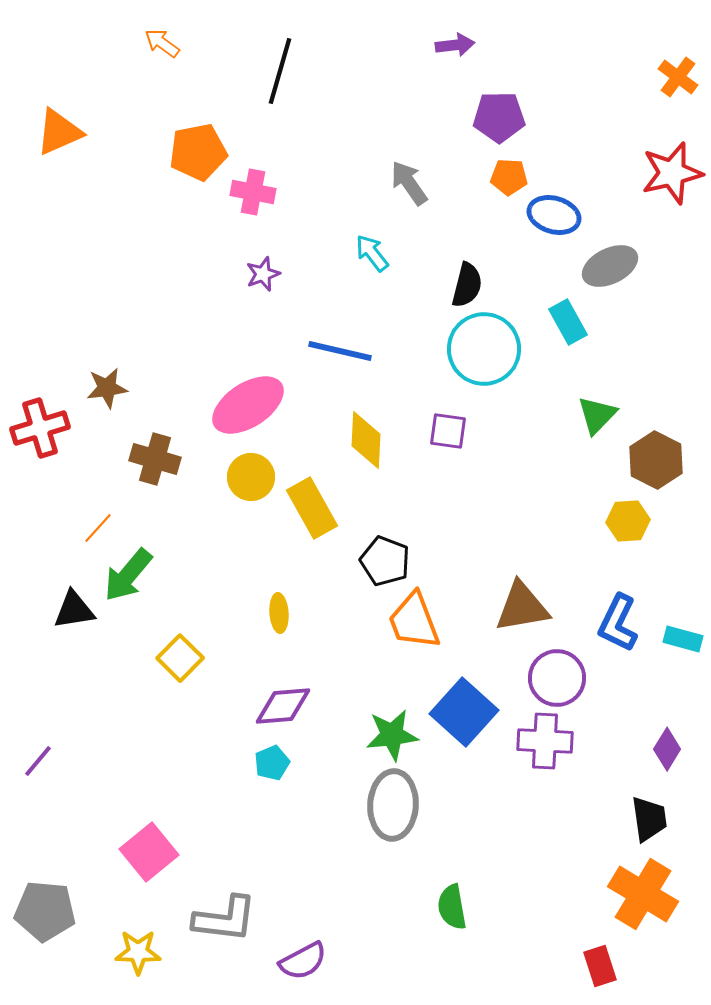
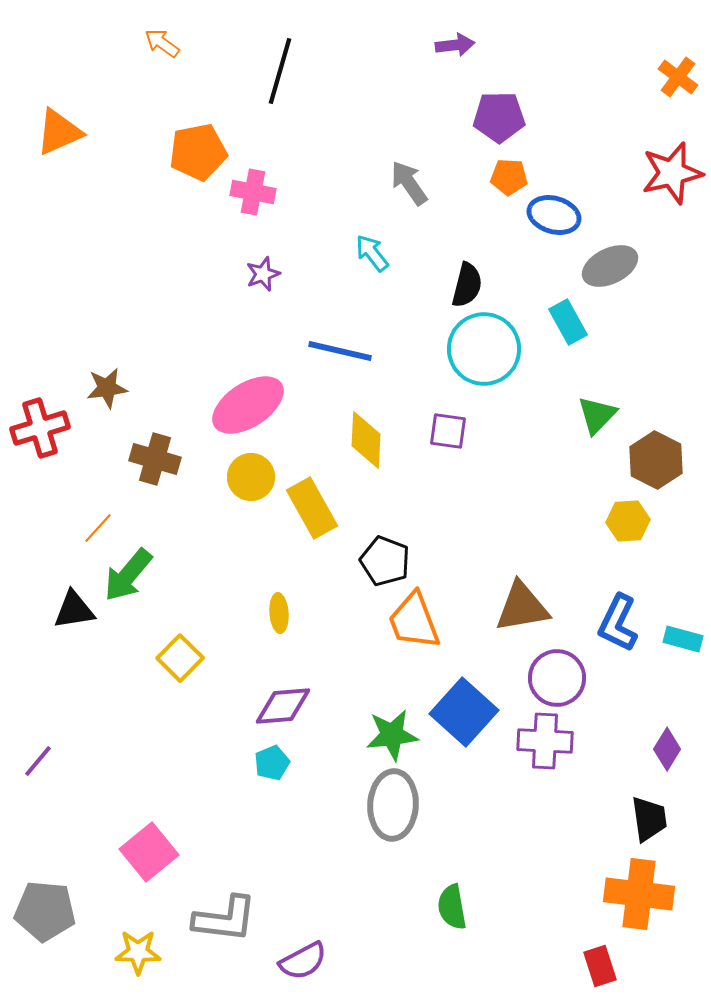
orange cross at (643, 894): moved 4 px left; rotated 24 degrees counterclockwise
